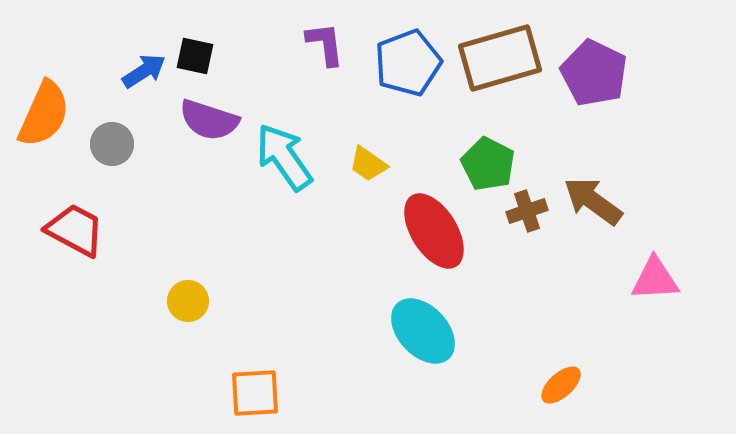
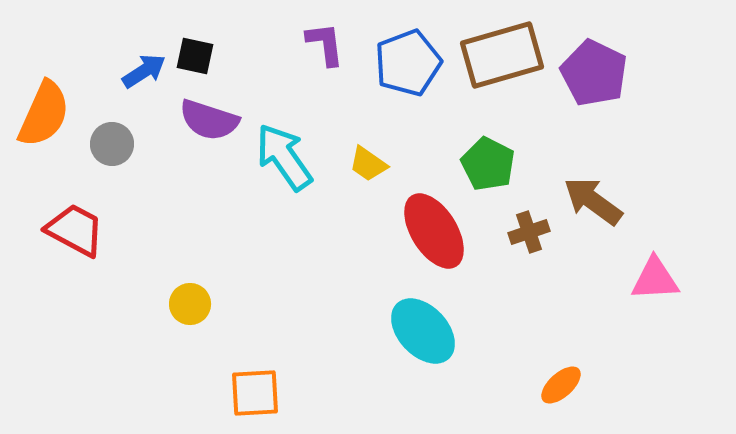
brown rectangle: moved 2 px right, 3 px up
brown cross: moved 2 px right, 21 px down
yellow circle: moved 2 px right, 3 px down
